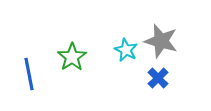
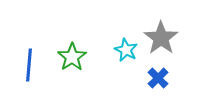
gray star: moved 3 px up; rotated 20 degrees clockwise
blue line: moved 9 px up; rotated 16 degrees clockwise
